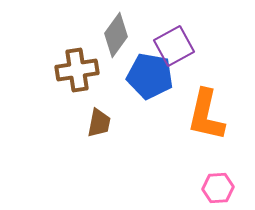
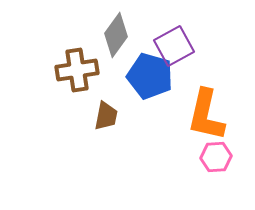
blue pentagon: rotated 6 degrees clockwise
brown trapezoid: moved 7 px right, 7 px up
pink hexagon: moved 2 px left, 31 px up
